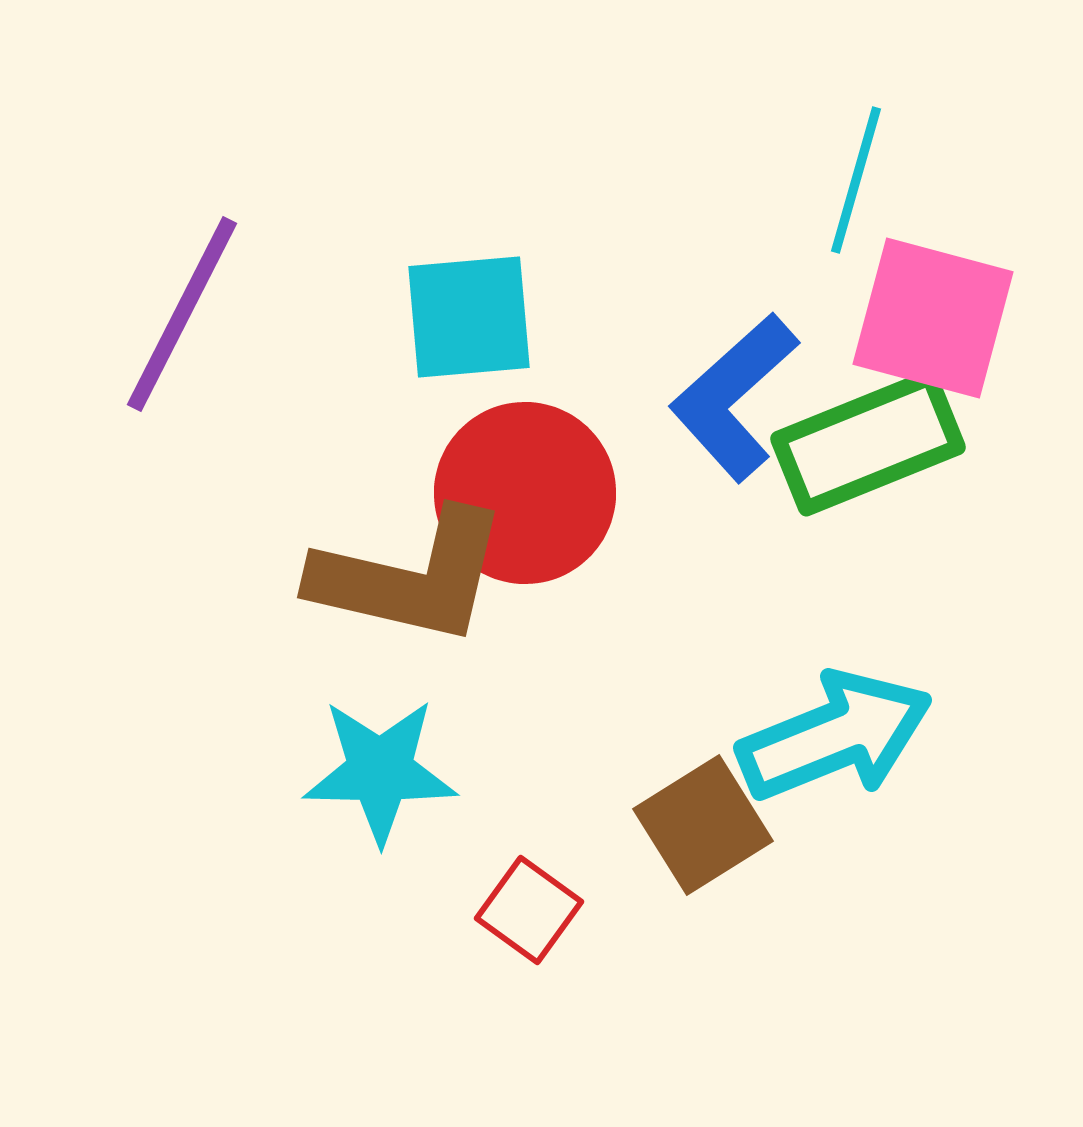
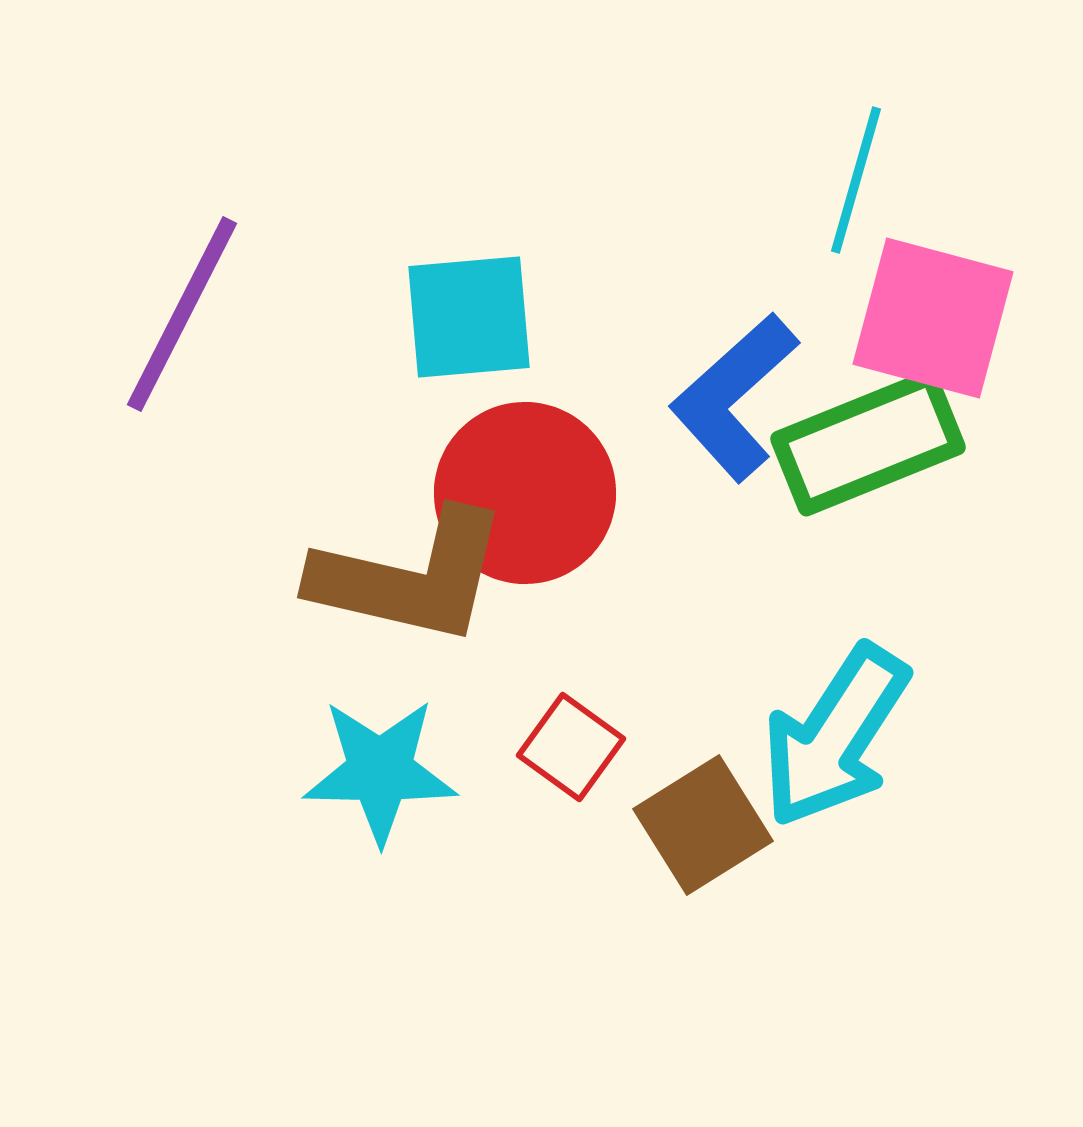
cyan arrow: rotated 145 degrees clockwise
red square: moved 42 px right, 163 px up
